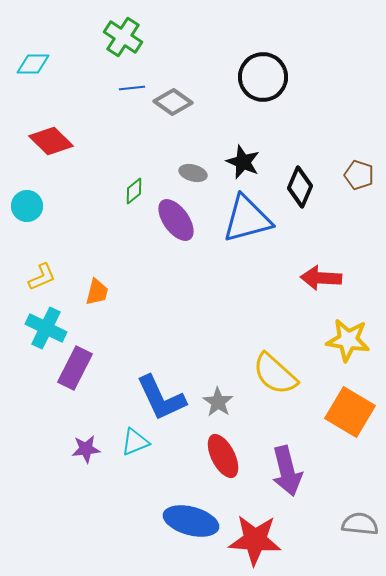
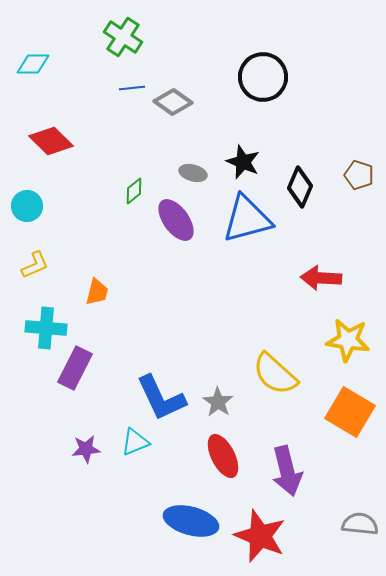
yellow L-shape: moved 7 px left, 12 px up
cyan cross: rotated 21 degrees counterclockwise
red star: moved 5 px right, 4 px up; rotated 18 degrees clockwise
